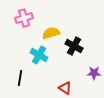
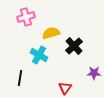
pink cross: moved 2 px right, 1 px up
black cross: rotated 18 degrees clockwise
red triangle: rotated 32 degrees clockwise
